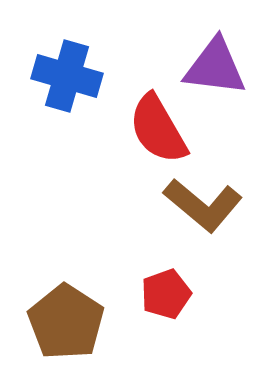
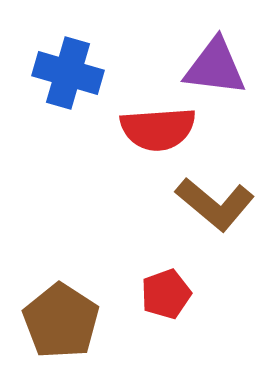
blue cross: moved 1 px right, 3 px up
red semicircle: rotated 64 degrees counterclockwise
brown L-shape: moved 12 px right, 1 px up
brown pentagon: moved 5 px left, 1 px up
